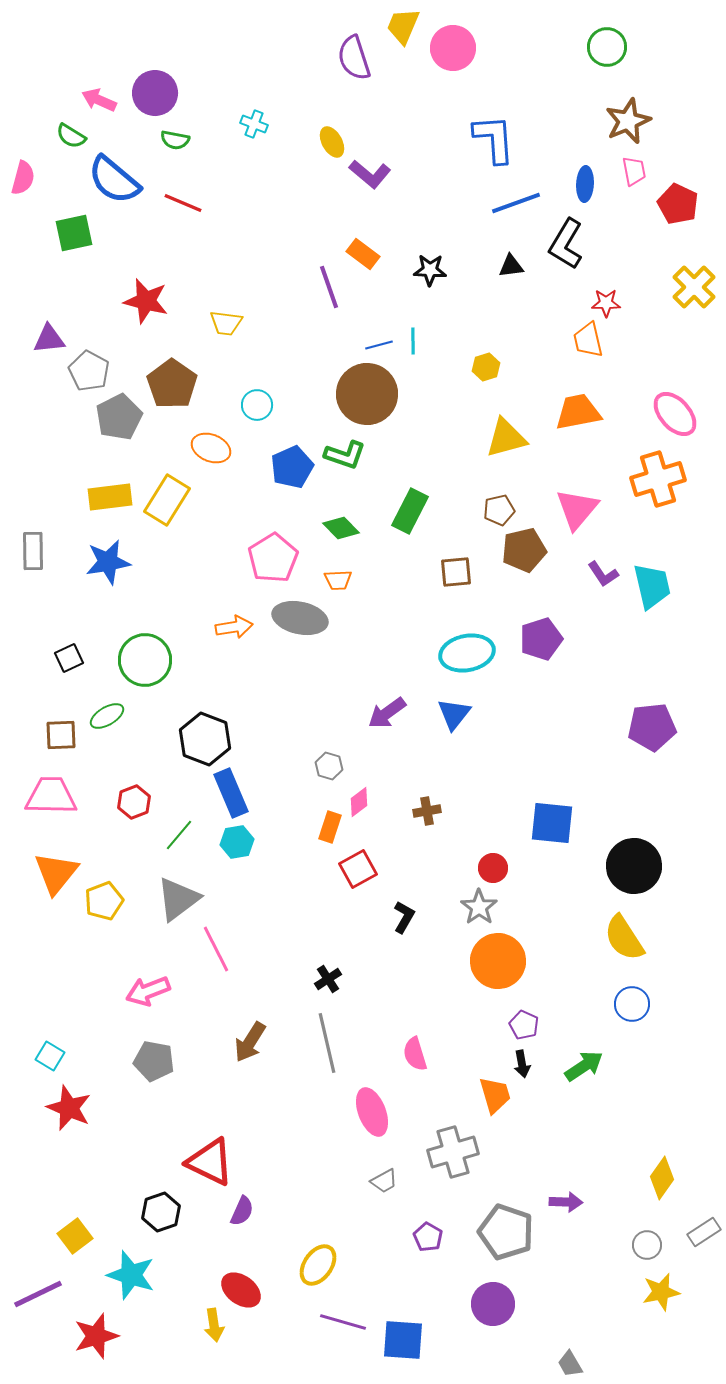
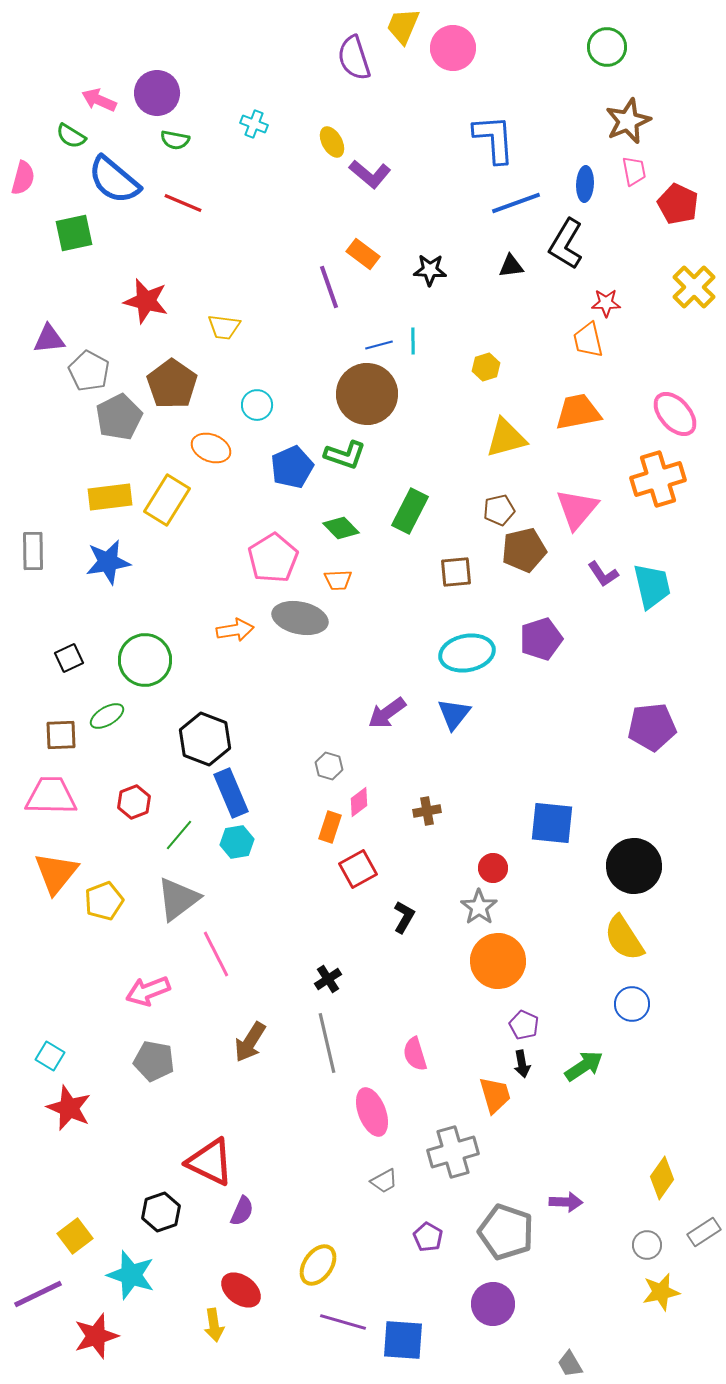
purple circle at (155, 93): moved 2 px right
yellow trapezoid at (226, 323): moved 2 px left, 4 px down
orange arrow at (234, 627): moved 1 px right, 3 px down
pink line at (216, 949): moved 5 px down
